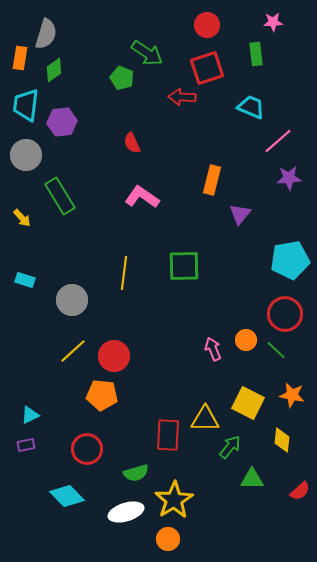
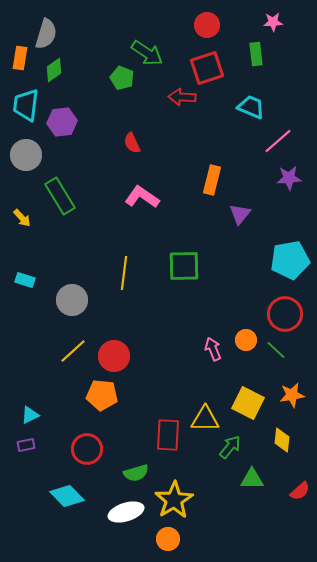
orange star at (292, 395): rotated 20 degrees counterclockwise
